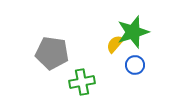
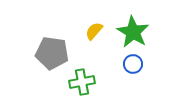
green star: rotated 24 degrees counterclockwise
yellow semicircle: moved 21 px left, 13 px up
blue circle: moved 2 px left, 1 px up
